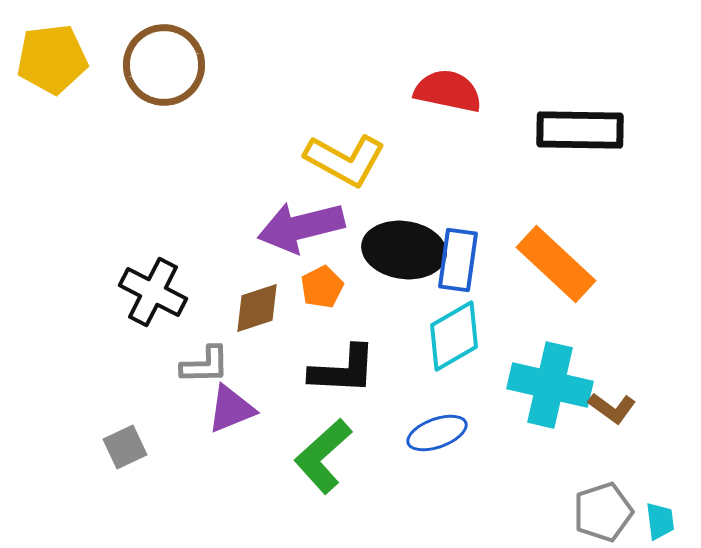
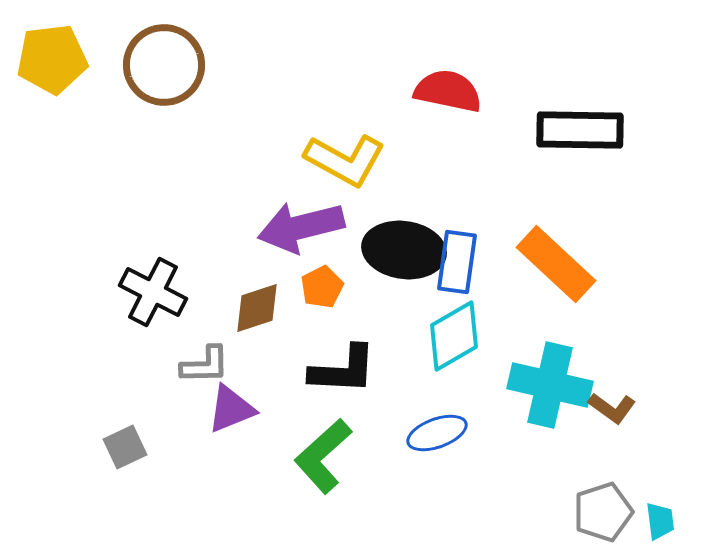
blue rectangle: moved 1 px left, 2 px down
